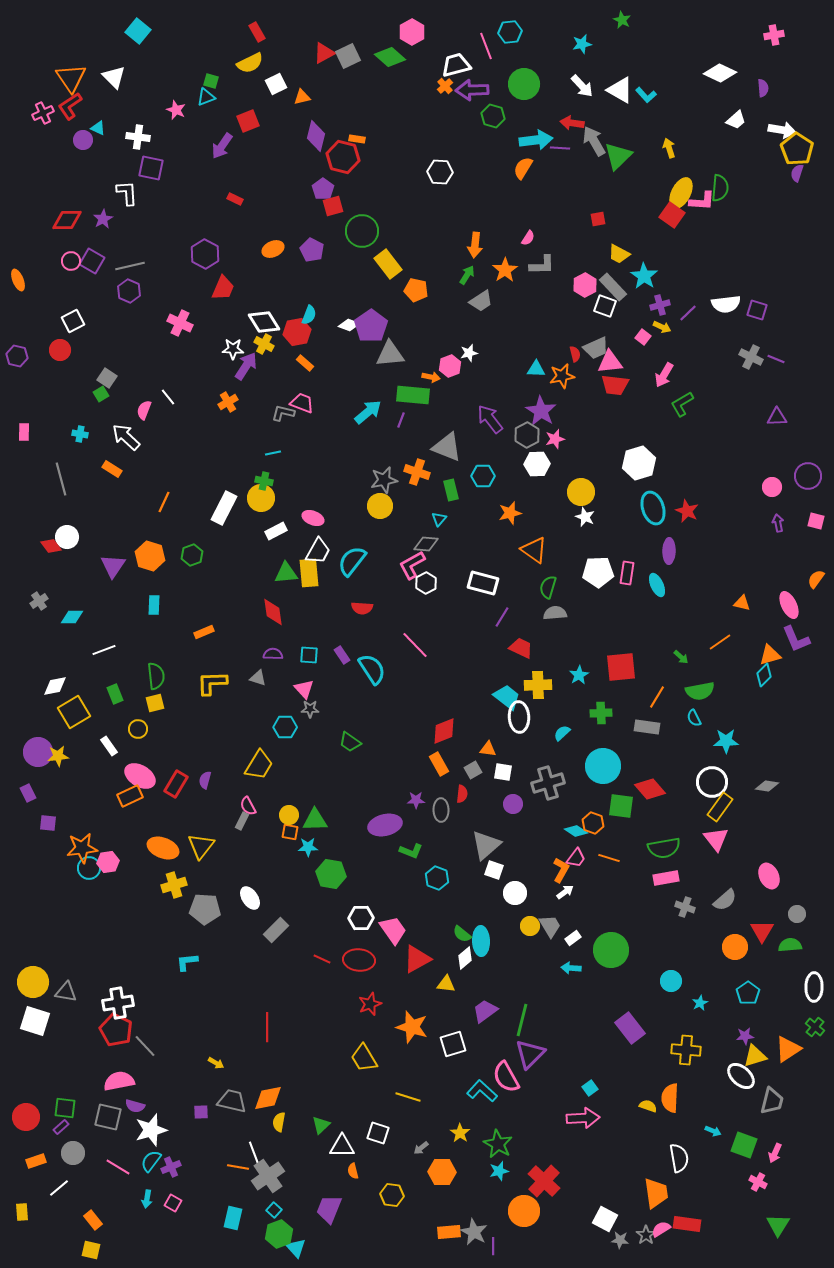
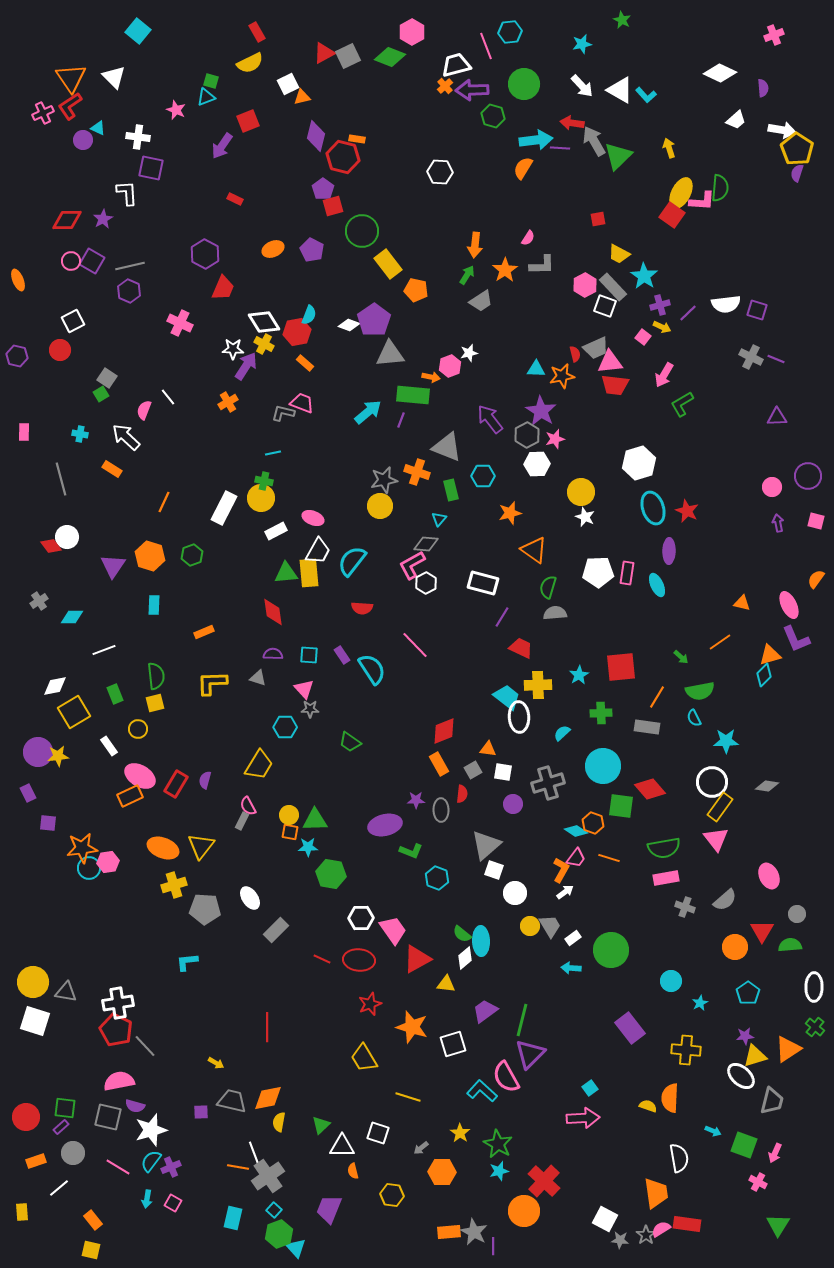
pink cross at (774, 35): rotated 12 degrees counterclockwise
green diamond at (390, 57): rotated 20 degrees counterclockwise
white square at (276, 84): moved 12 px right
purple pentagon at (371, 326): moved 3 px right, 6 px up
